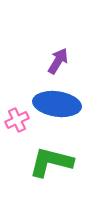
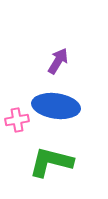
blue ellipse: moved 1 px left, 2 px down
pink cross: rotated 15 degrees clockwise
